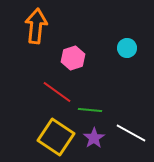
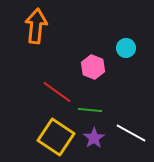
cyan circle: moved 1 px left
pink hexagon: moved 20 px right, 9 px down; rotated 20 degrees counterclockwise
